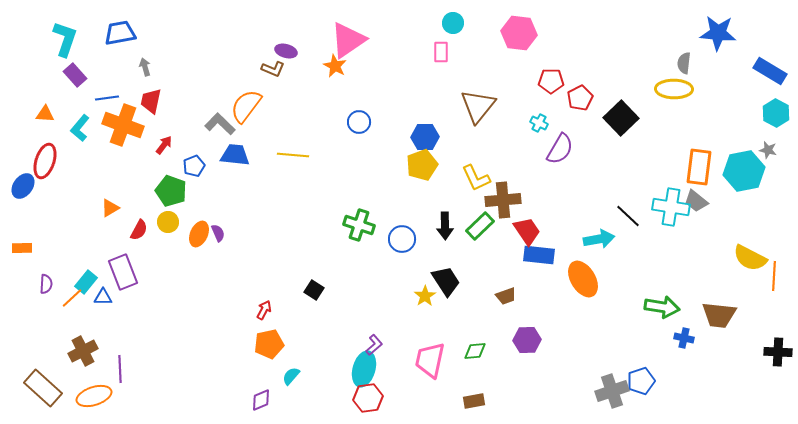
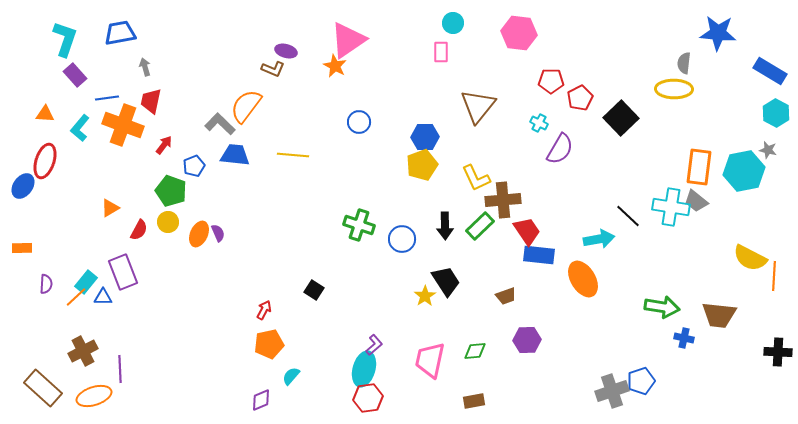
orange line at (72, 298): moved 4 px right, 1 px up
